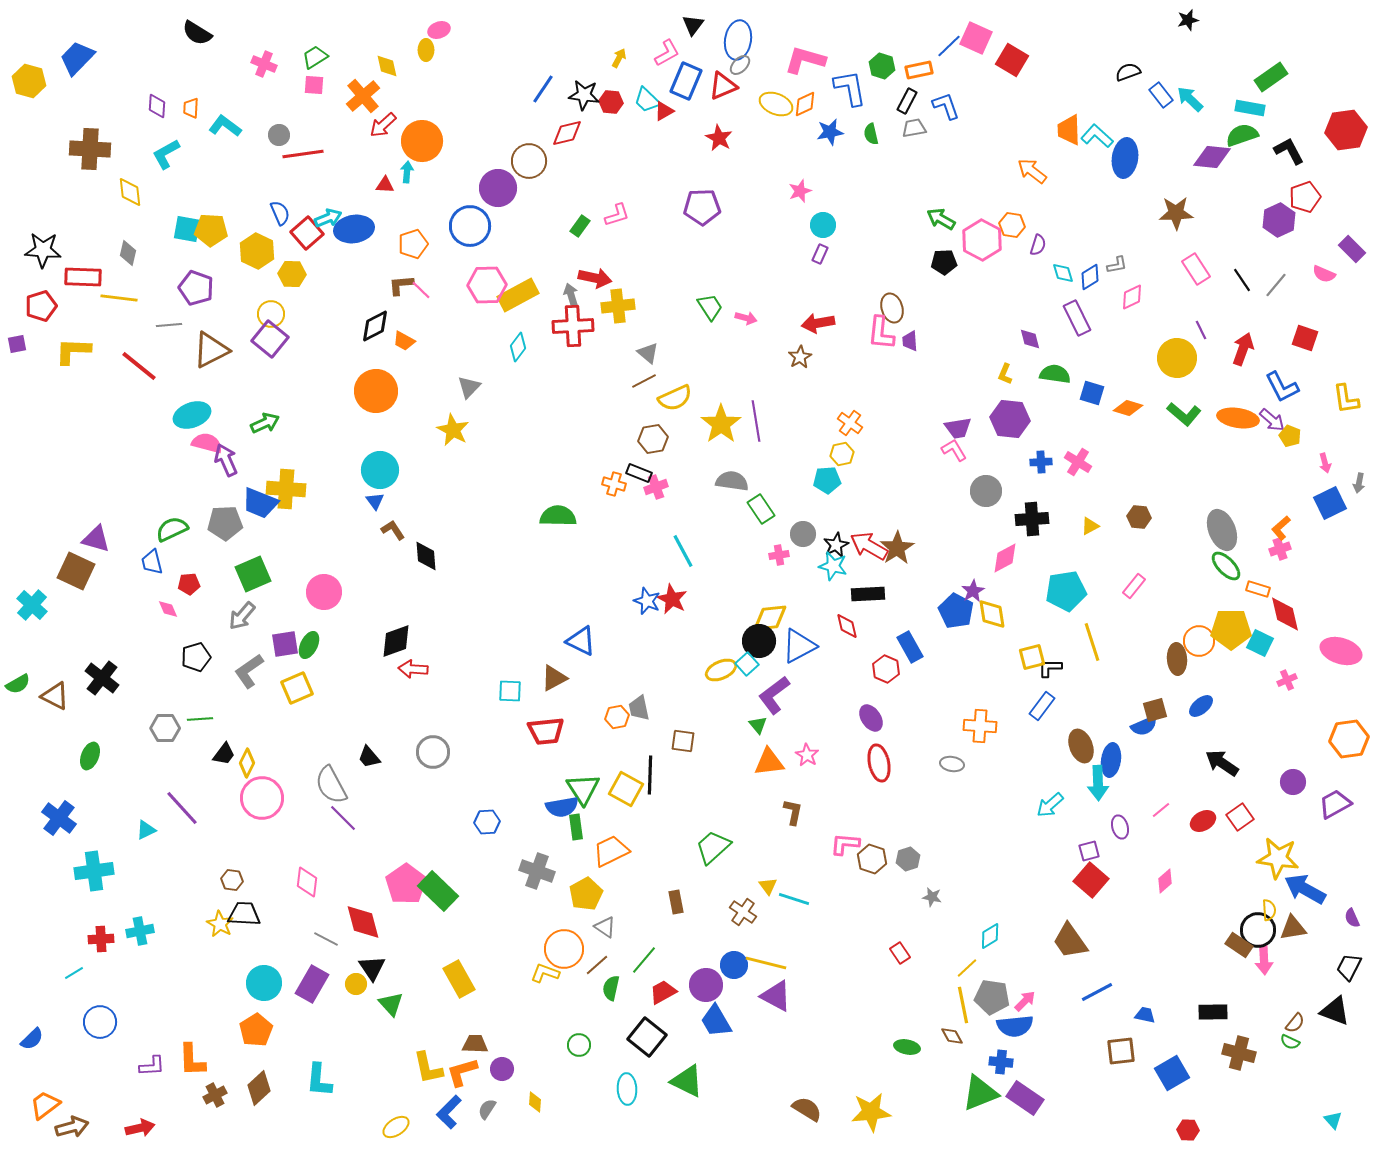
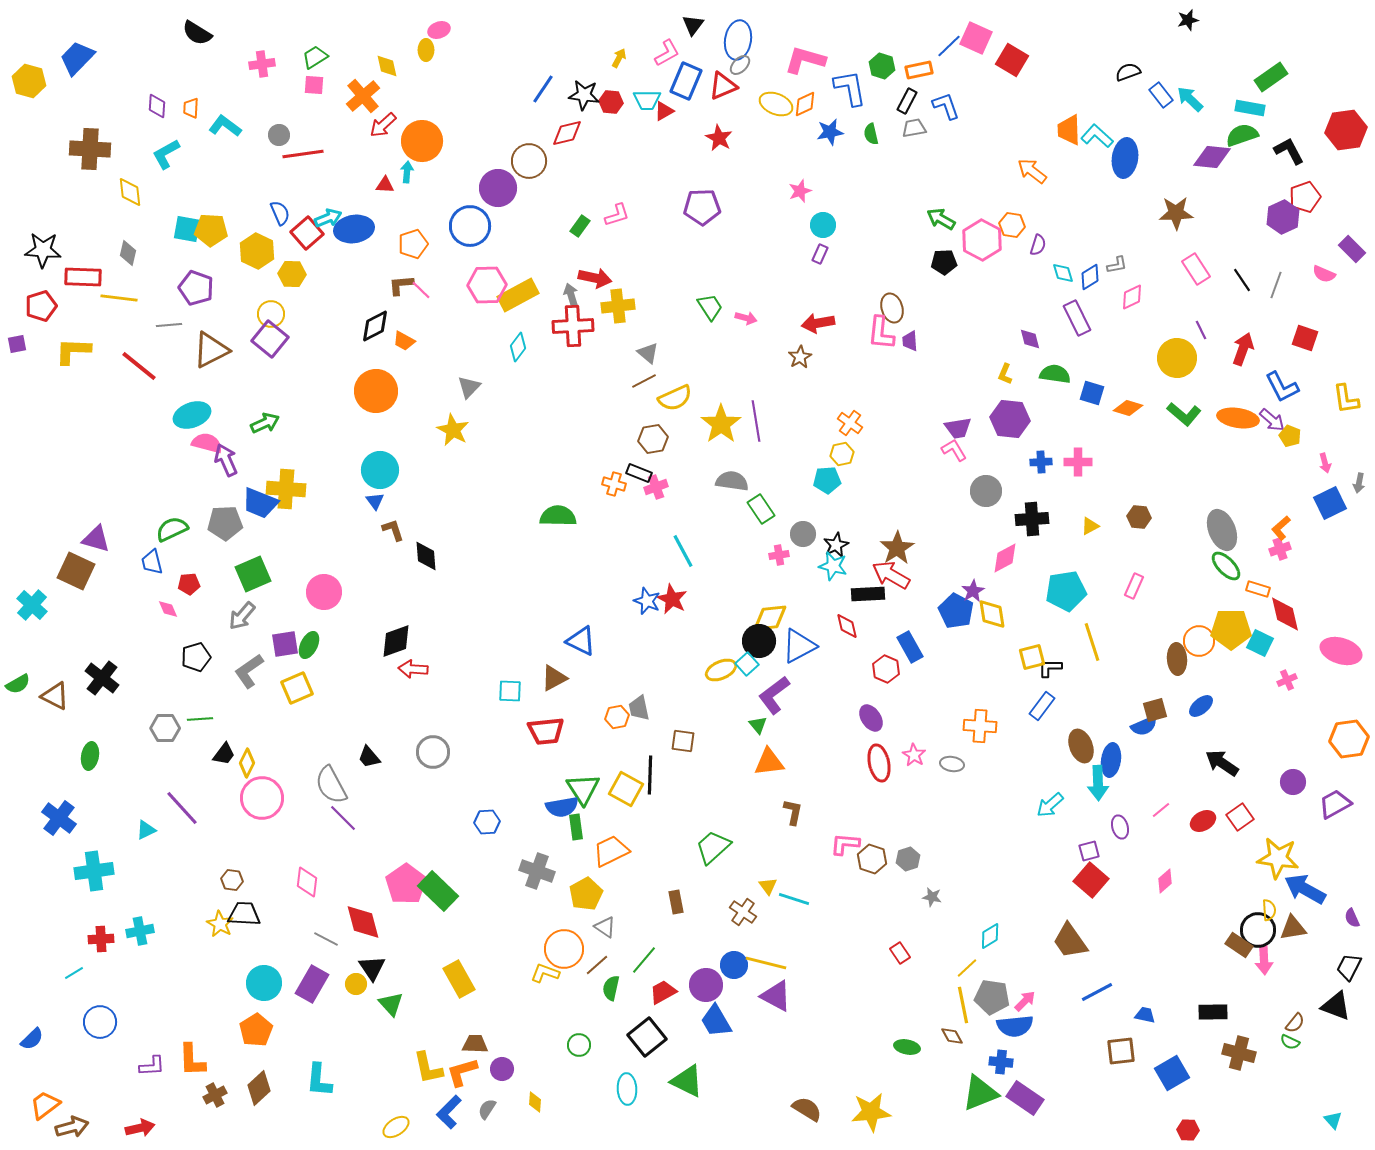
pink cross at (264, 64): moved 2 px left; rotated 30 degrees counterclockwise
cyan trapezoid at (647, 100): rotated 44 degrees counterclockwise
purple hexagon at (1279, 220): moved 4 px right, 3 px up
gray line at (1276, 285): rotated 20 degrees counterclockwise
pink cross at (1078, 462): rotated 32 degrees counterclockwise
brown L-shape at (393, 530): rotated 15 degrees clockwise
red arrow at (869, 546): moved 22 px right, 29 px down
pink rectangle at (1134, 586): rotated 15 degrees counterclockwise
pink star at (807, 755): moved 107 px right
green ellipse at (90, 756): rotated 12 degrees counterclockwise
black triangle at (1335, 1011): moved 1 px right, 5 px up
black square at (647, 1037): rotated 12 degrees clockwise
